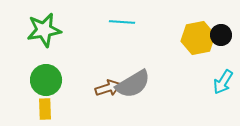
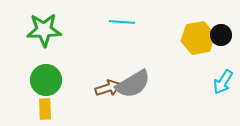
green star: rotated 8 degrees clockwise
